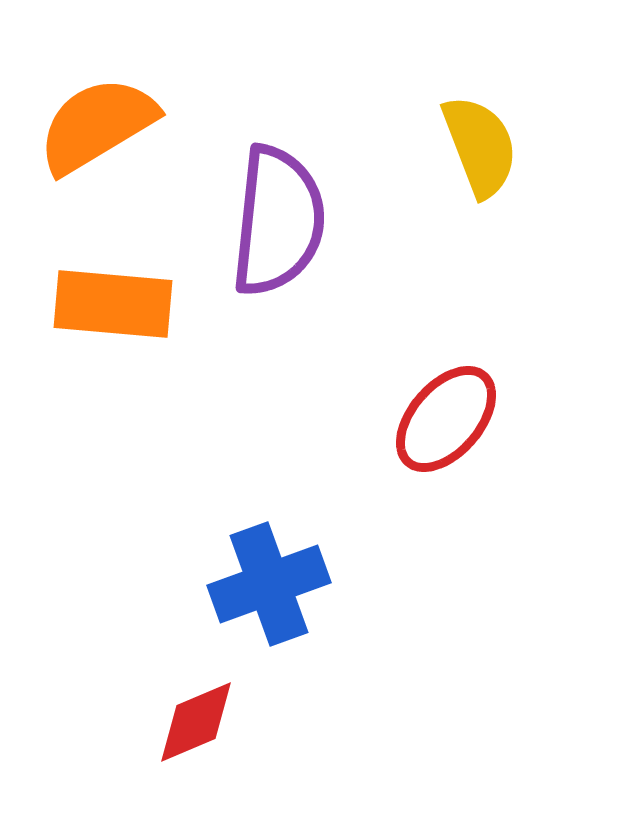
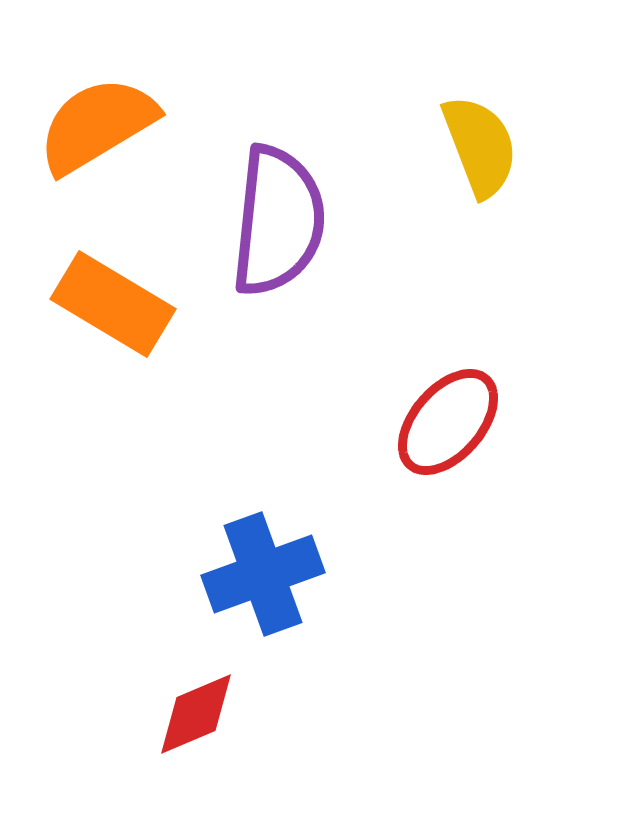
orange rectangle: rotated 26 degrees clockwise
red ellipse: moved 2 px right, 3 px down
blue cross: moved 6 px left, 10 px up
red diamond: moved 8 px up
